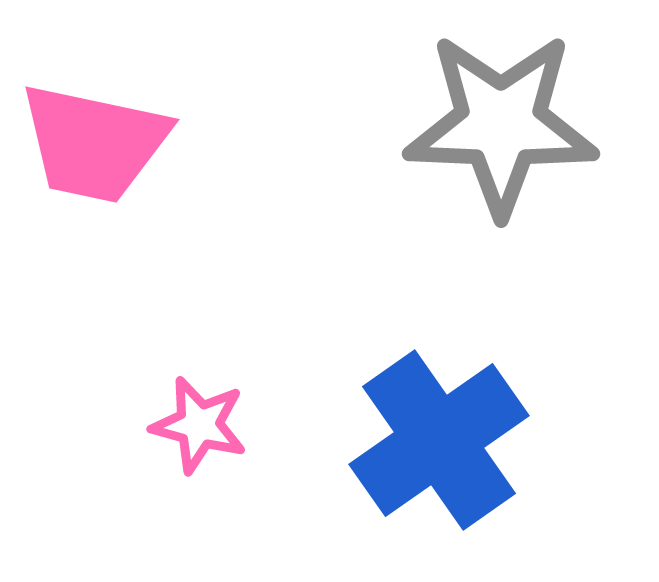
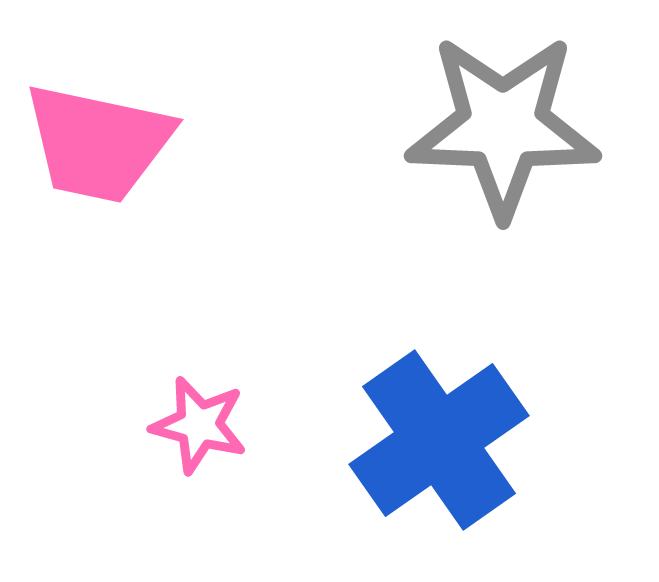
gray star: moved 2 px right, 2 px down
pink trapezoid: moved 4 px right
